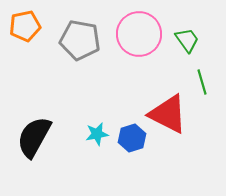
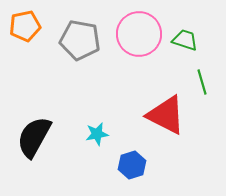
green trapezoid: moved 2 px left; rotated 36 degrees counterclockwise
red triangle: moved 2 px left, 1 px down
blue hexagon: moved 27 px down
